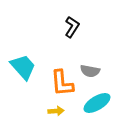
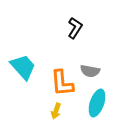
black L-shape: moved 3 px right, 1 px down
cyan ellipse: rotated 40 degrees counterclockwise
yellow arrow: rotated 112 degrees clockwise
